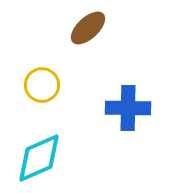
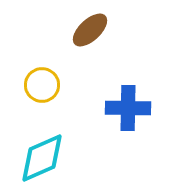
brown ellipse: moved 2 px right, 2 px down
cyan diamond: moved 3 px right
